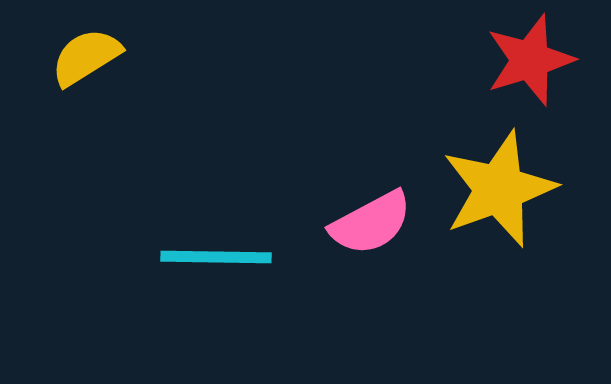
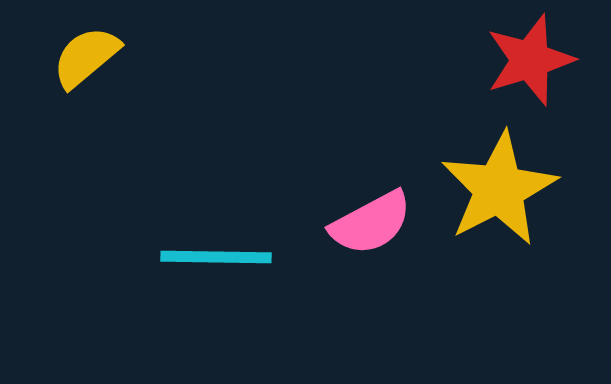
yellow semicircle: rotated 8 degrees counterclockwise
yellow star: rotated 7 degrees counterclockwise
